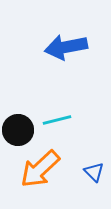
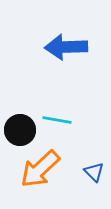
blue arrow: rotated 9 degrees clockwise
cyan line: rotated 24 degrees clockwise
black circle: moved 2 px right
